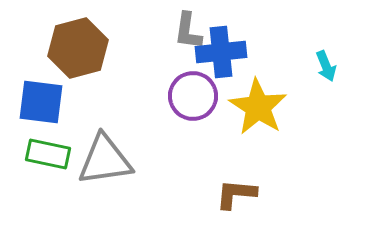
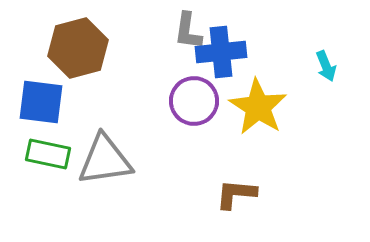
purple circle: moved 1 px right, 5 px down
